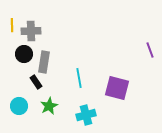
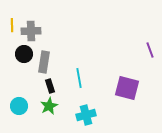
black rectangle: moved 14 px right, 4 px down; rotated 16 degrees clockwise
purple square: moved 10 px right
